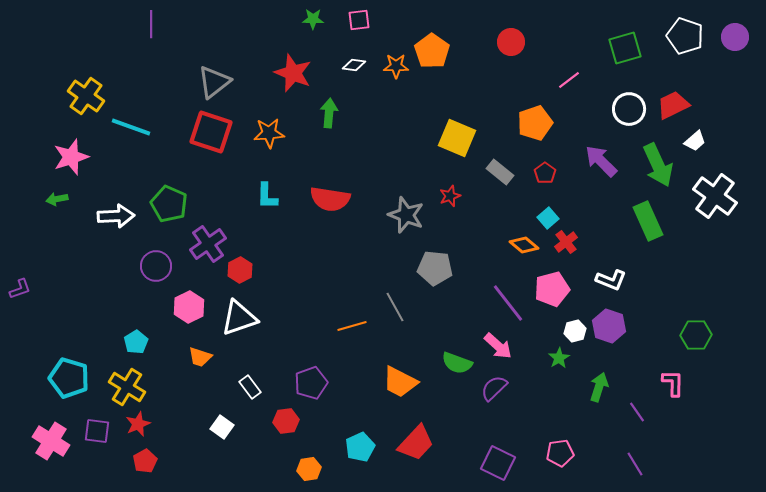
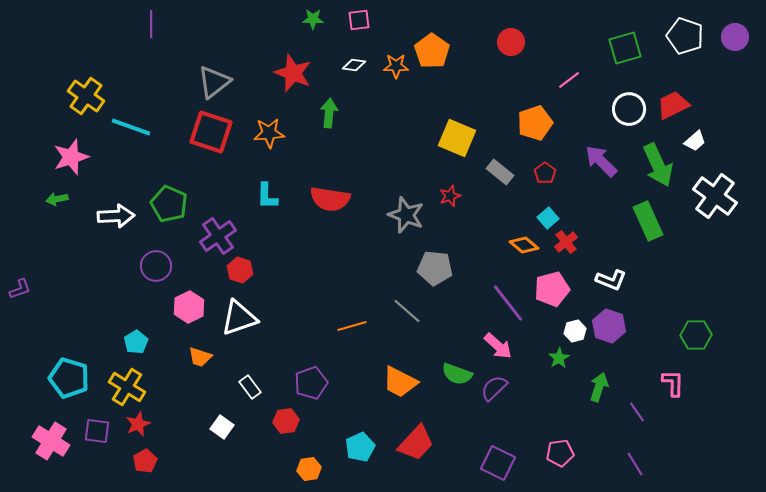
purple cross at (208, 244): moved 10 px right, 8 px up
red hexagon at (240, 270): rotated 15 degrees counterclockwise
gray line at (395, 307): moved 12 px right, 4 px down; rotated 20 degrees counterclockwise
green semicircle at (457, 363): moved 11 px down
